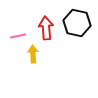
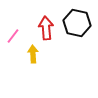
pink line: moved 5 px left; rotated 42 degrees counterclockwise
